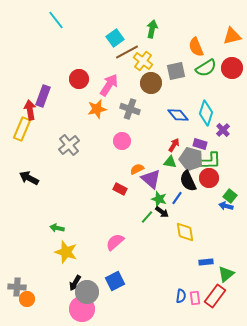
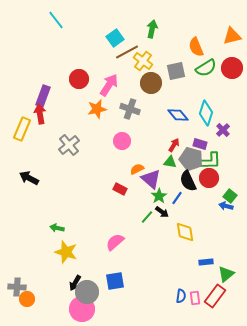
red arrow at (30, 110): moved 10 px right, 4 px down
green star at (159, 199): moved 3 px up; rotated 21 degrees clockwise
blue square at (115, 281): rotated 18 degrees clockwise
